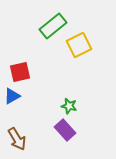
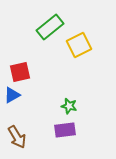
green rectangle: moved 3 px left, 1 px down
blue triangle: moved 1 px up
purple rectangle: rotated 55 degrees counterclockwise
brown arrow: moved 2 px up
